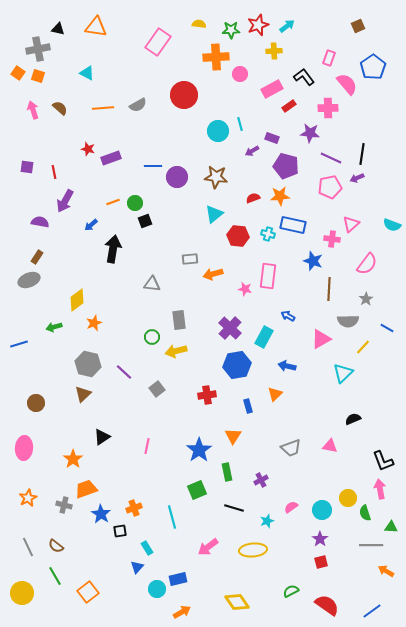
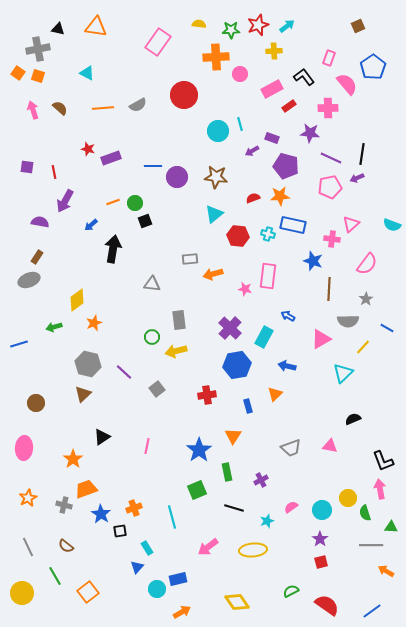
brown semicircle at (56, 546): moved 10 px right
